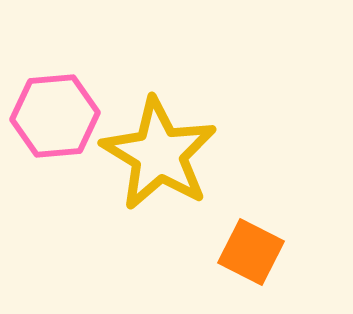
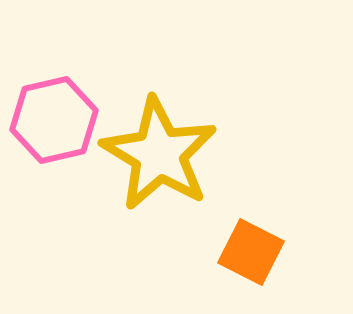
pink hexagon: moved 1 px left, 4 px down; rotated 8 degrees counterclockwise
